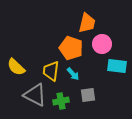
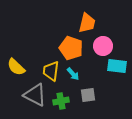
pink circle: moved 1 px right, 2 px down
